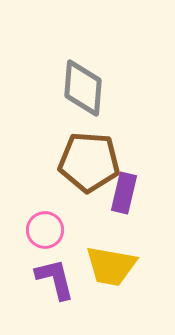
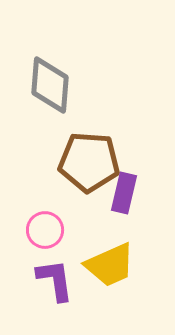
gray diamond: moved 33 px left, 3 px up
yellow trapezoid: moved 1 px left, 1 px up; rotated 34 degrees counterclockwise
purple L-shape: moved 1 px down; rotated 6 degrees clockwise
